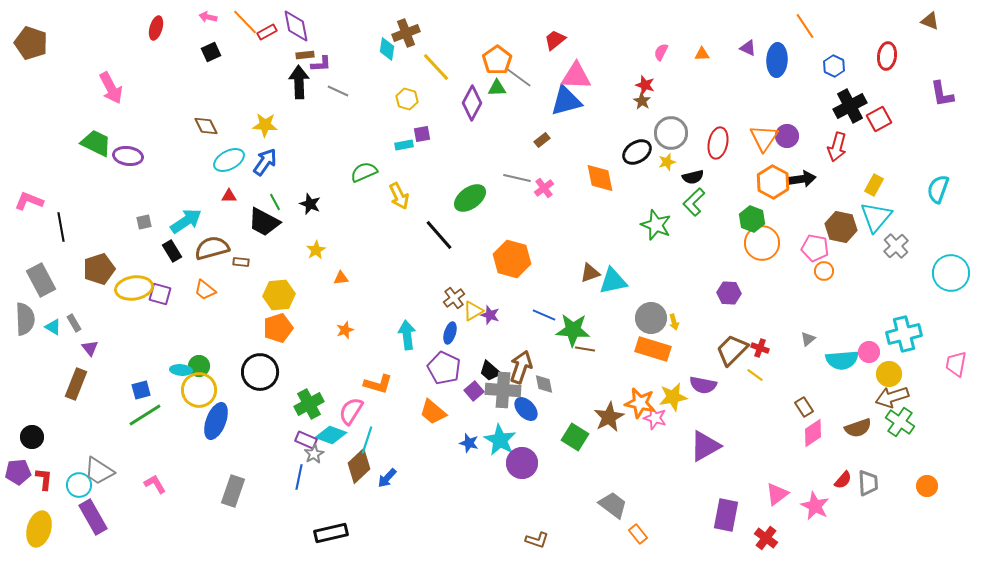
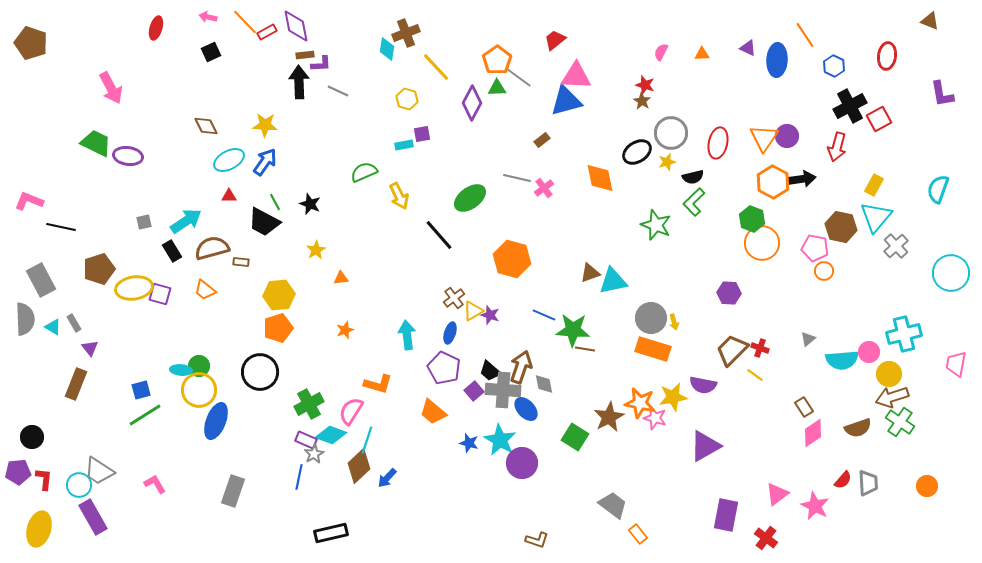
orange line at (805, 26): moved 9 px down
black line at (61, 227): rotated 68 degrees counterclockwise
